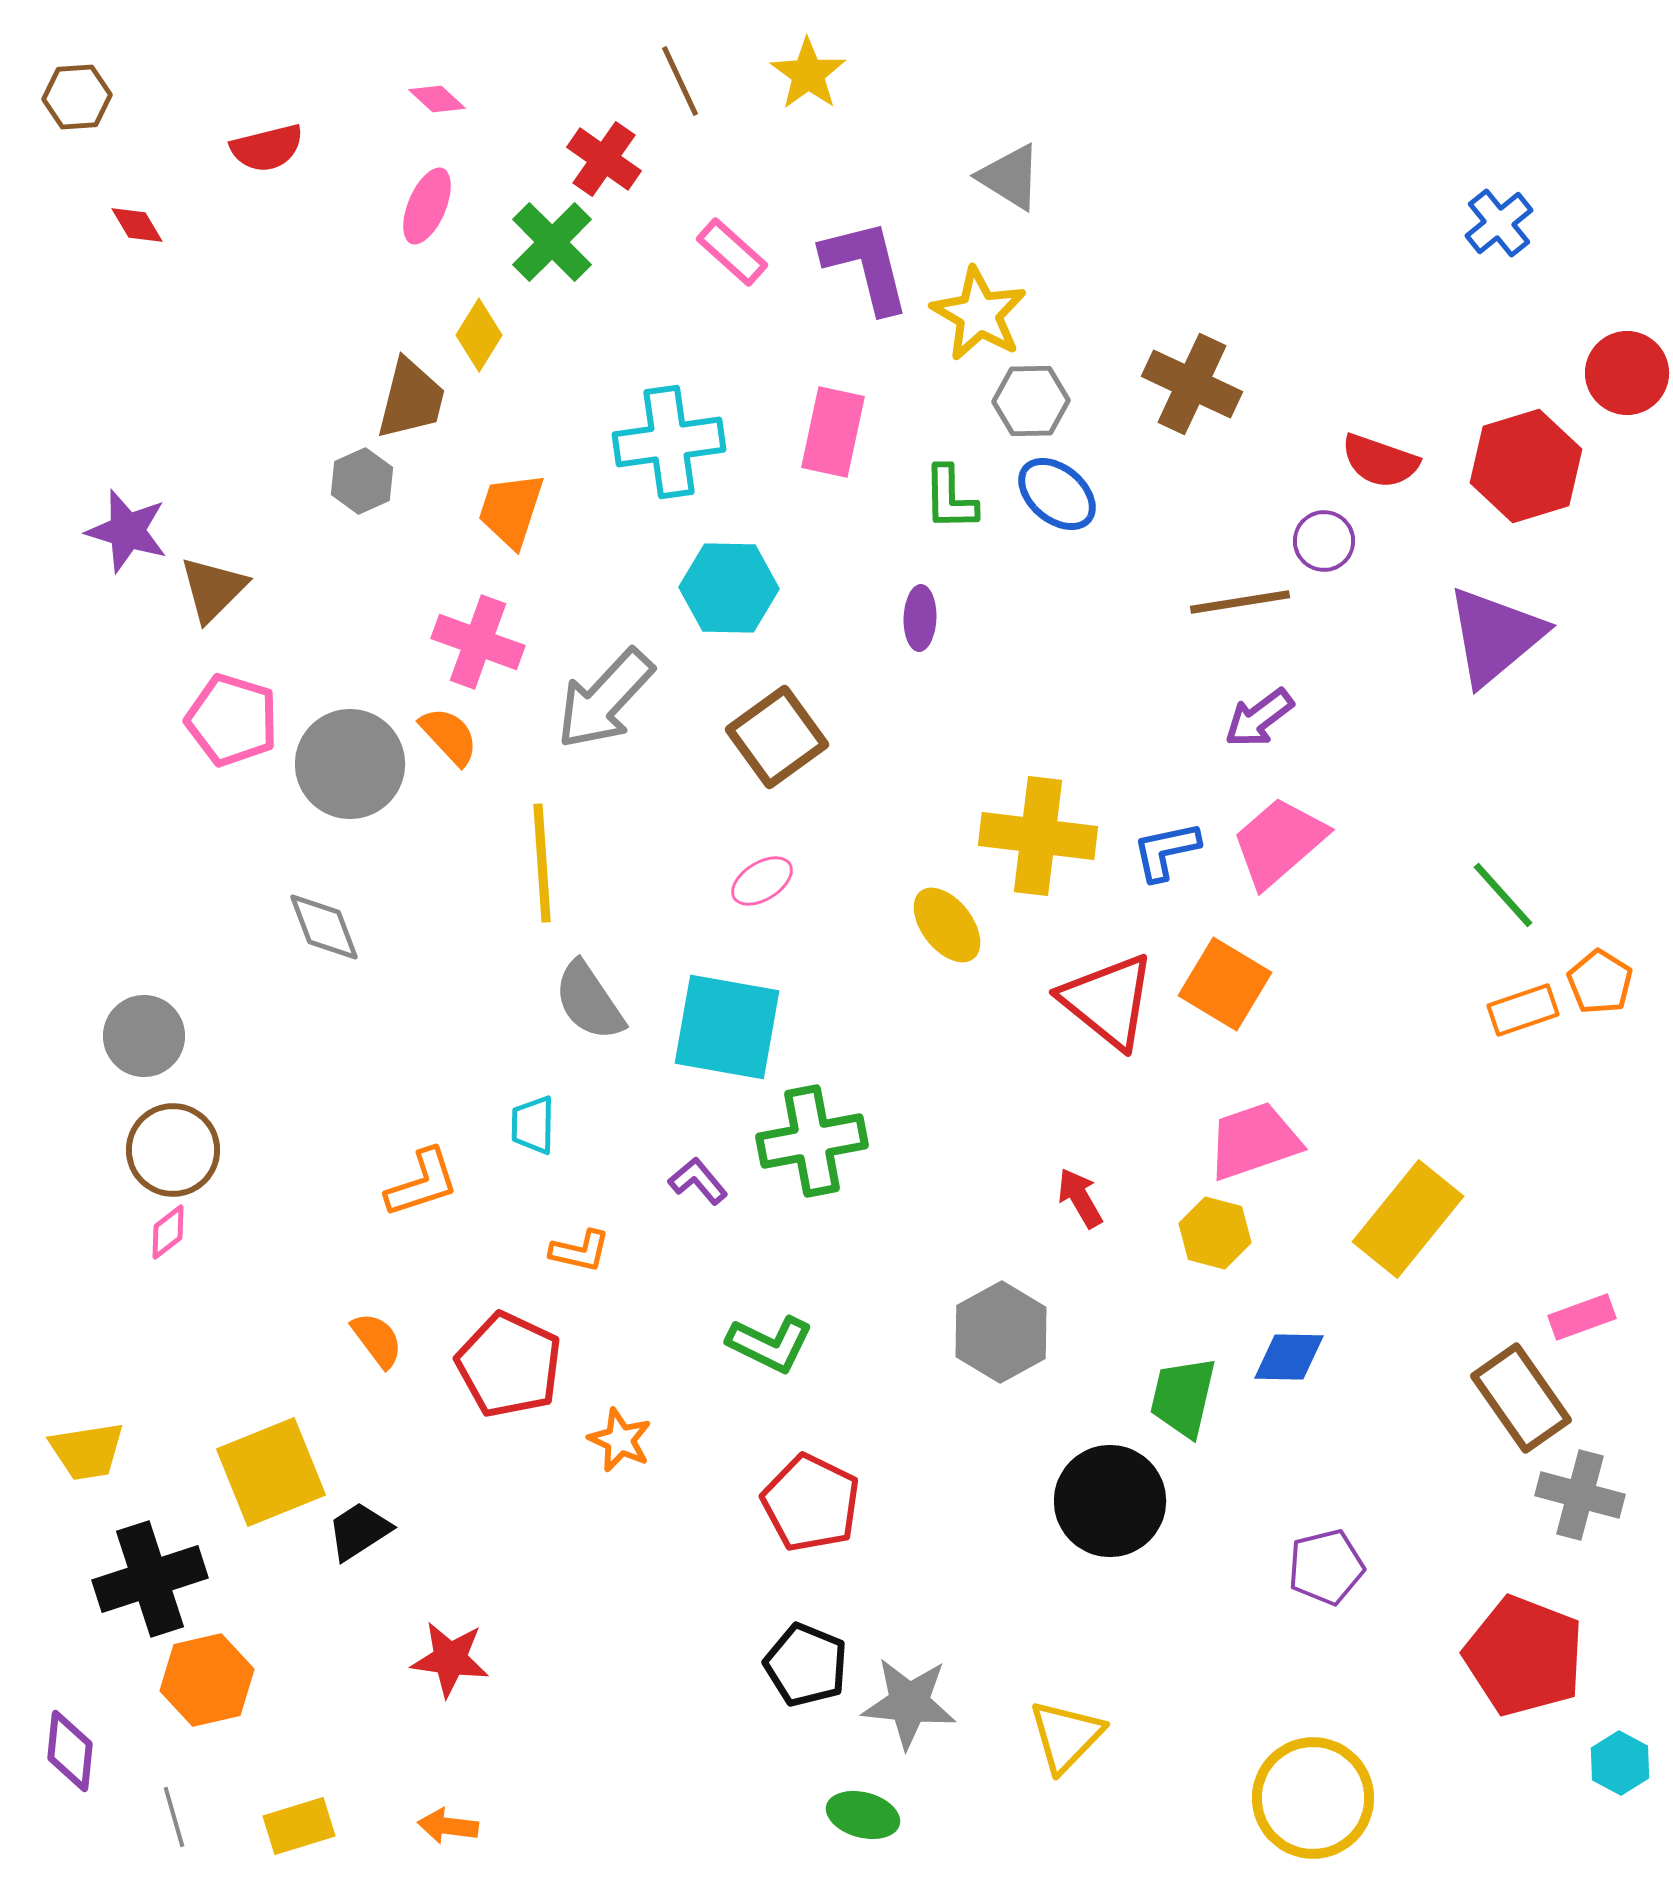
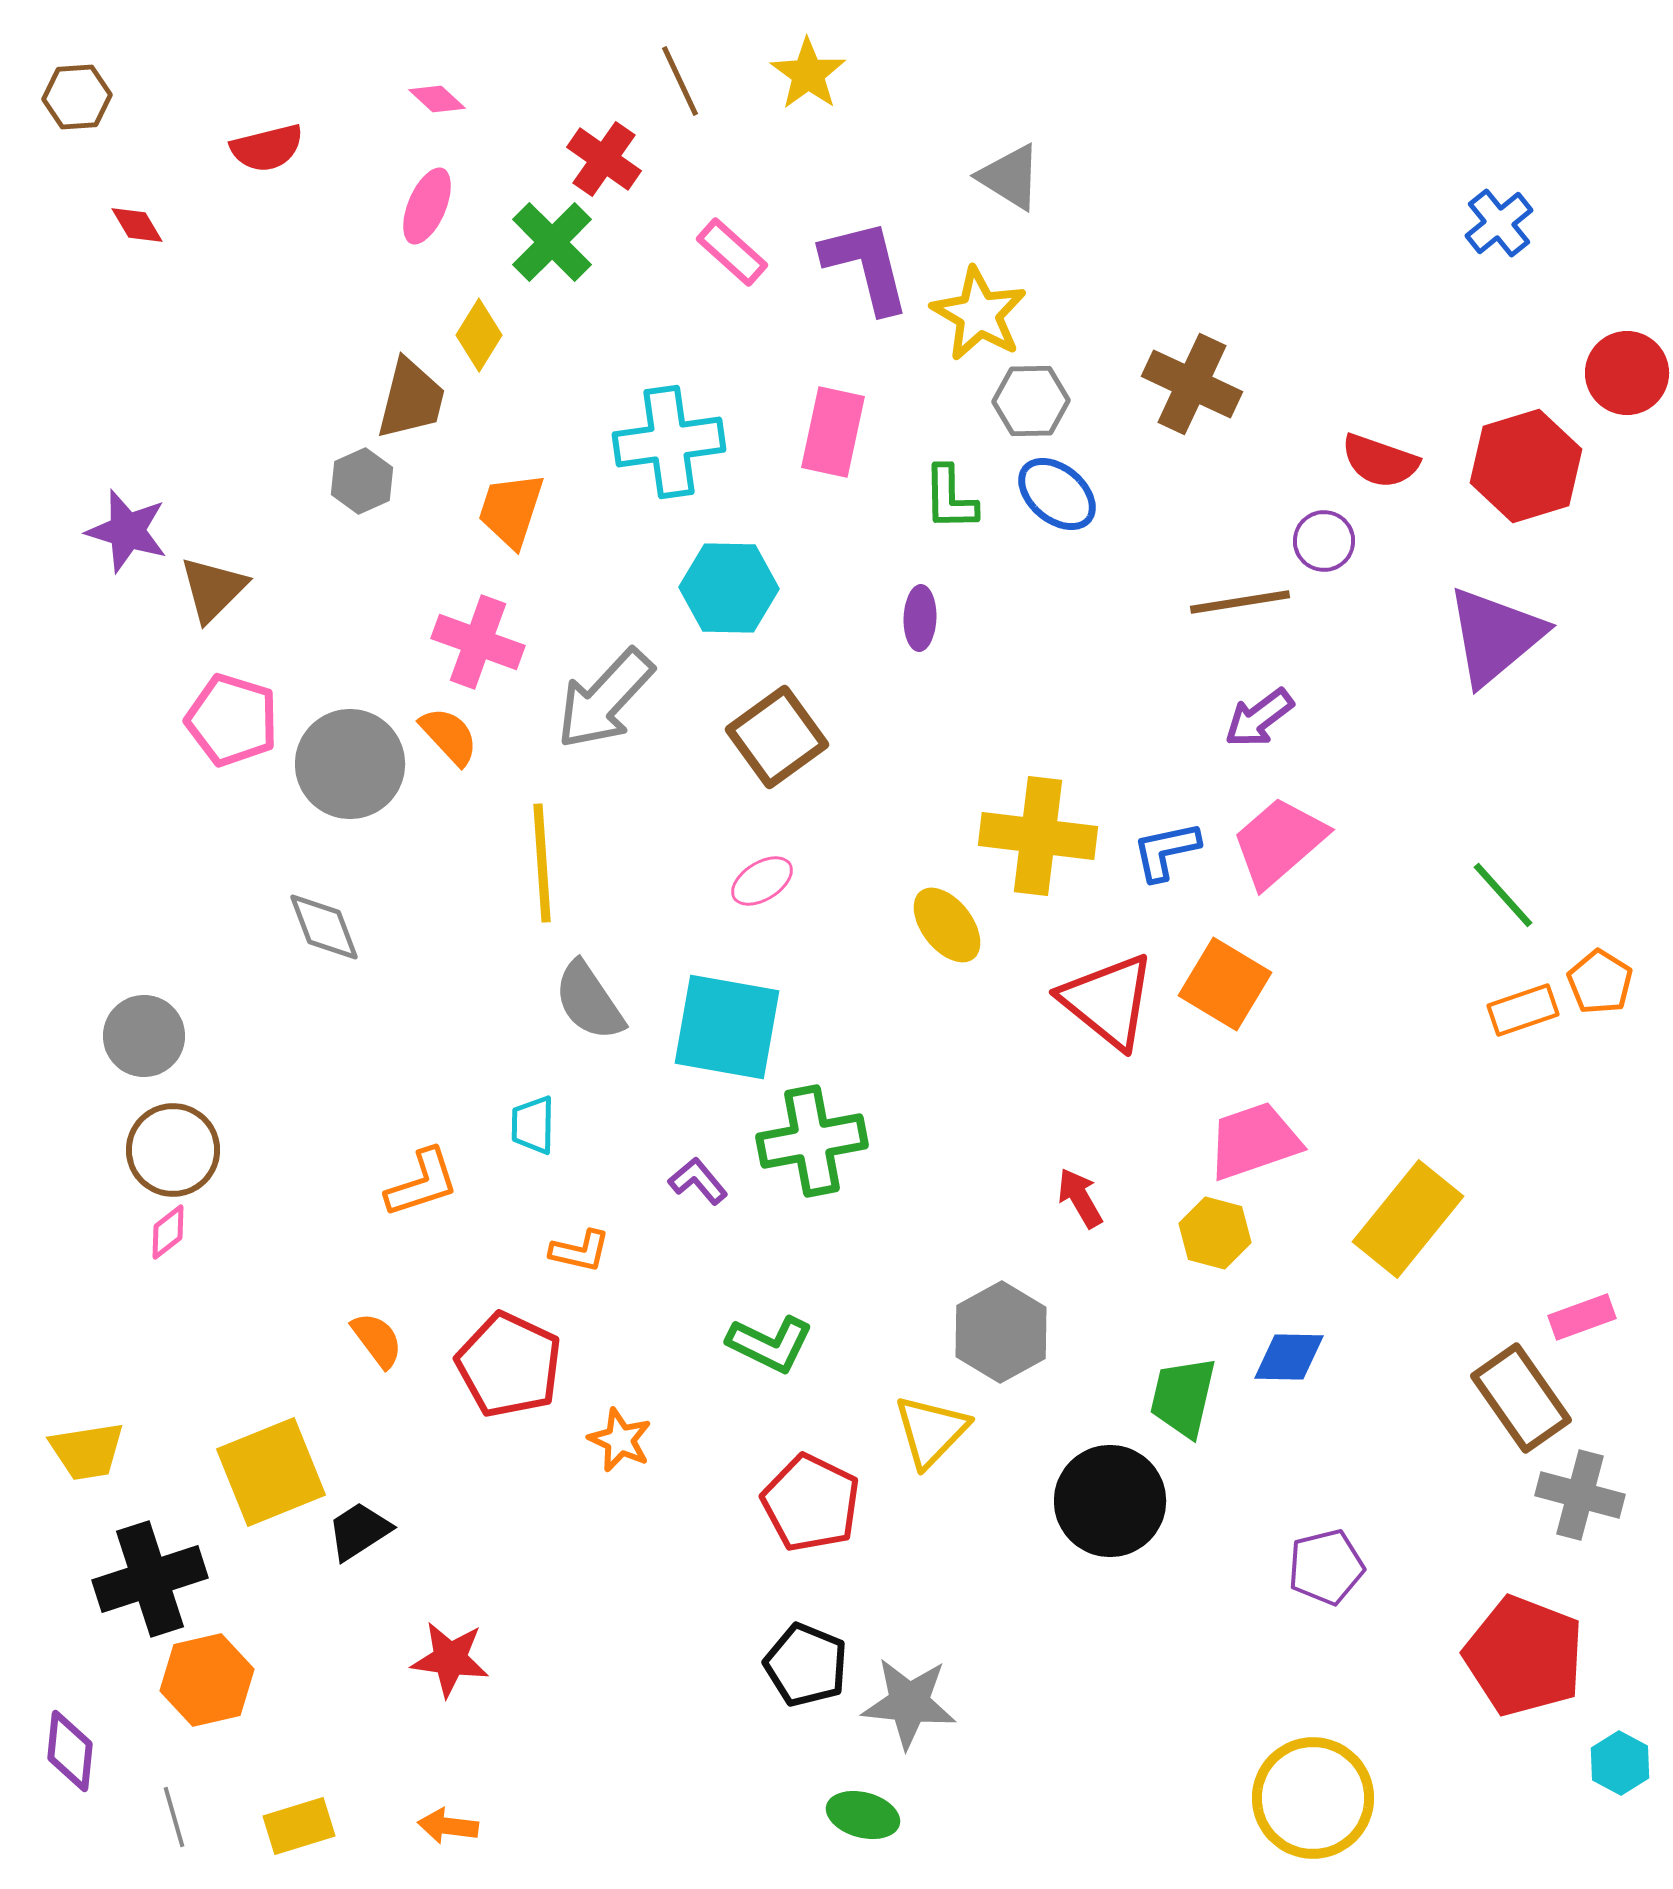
yellow triangle at (1066, 1736): moved 135 px left, 305 px up
